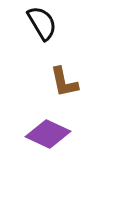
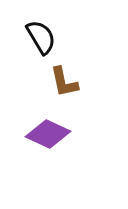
black semicircle: moved 1 px left, 14 px down
